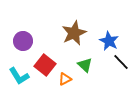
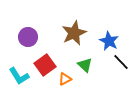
purple circle: moved 5 px right, 4 px up
red square: rotated 15 degrees clockwise
